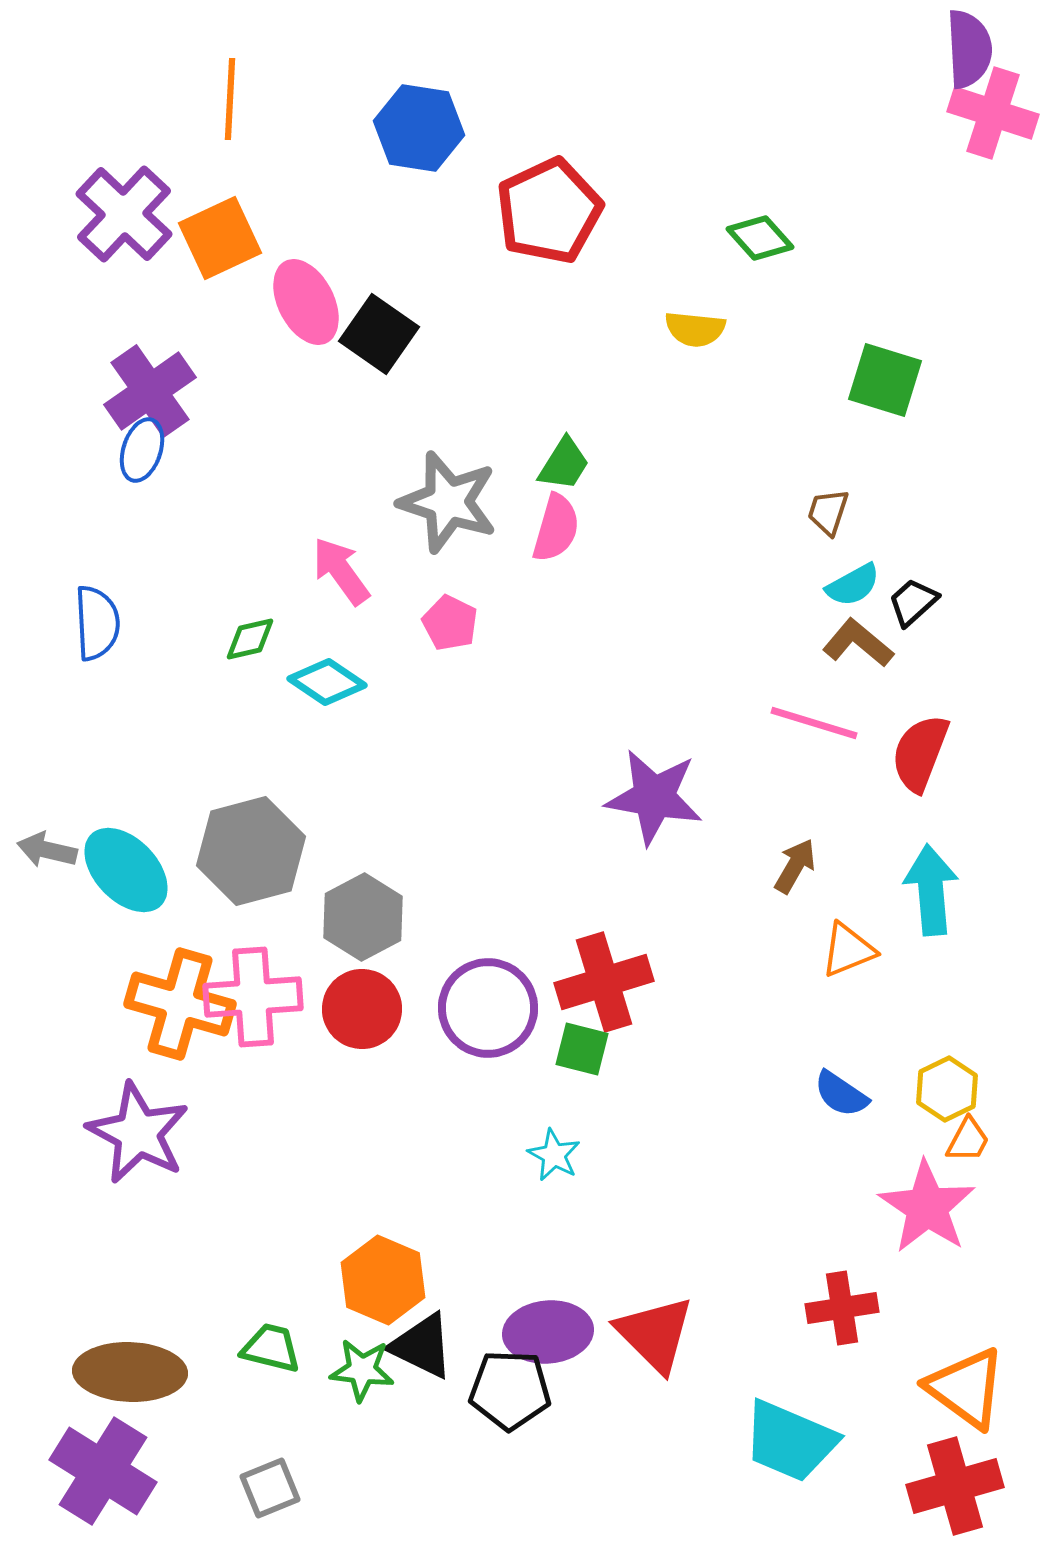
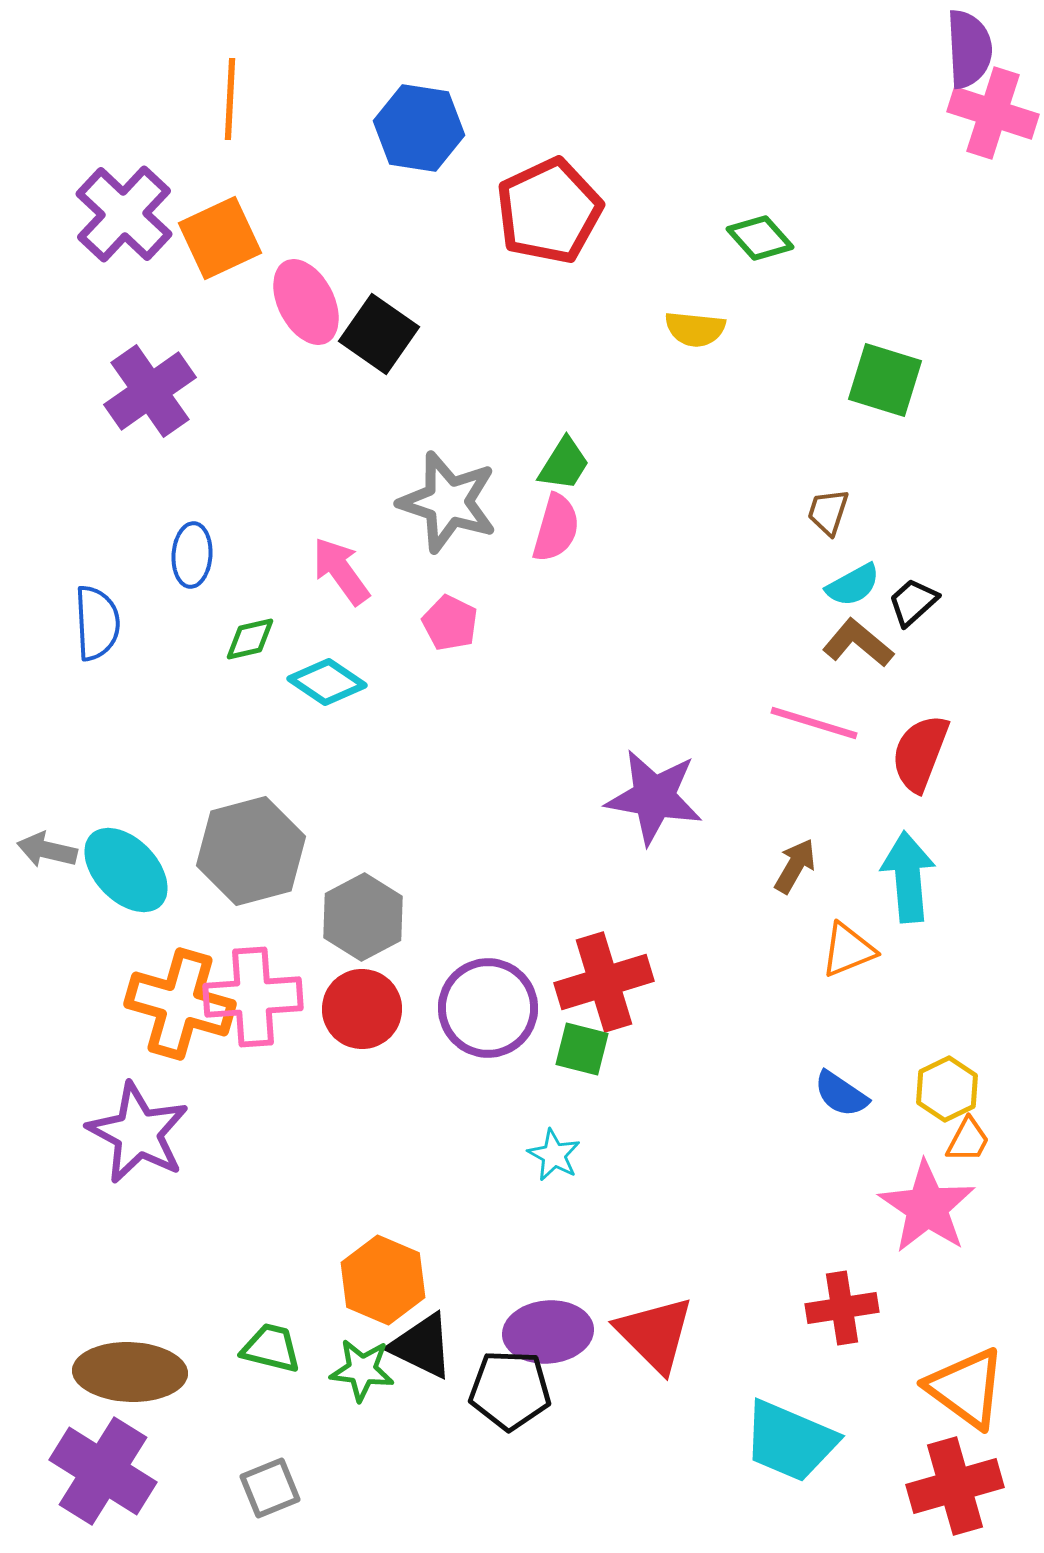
blue ellipse at (142, 450): moved 50 px right, 105 px down; rotated 14 degrees counterclockwise
cyan arrow at (931, 890): moved 23 px left, 13 px up
